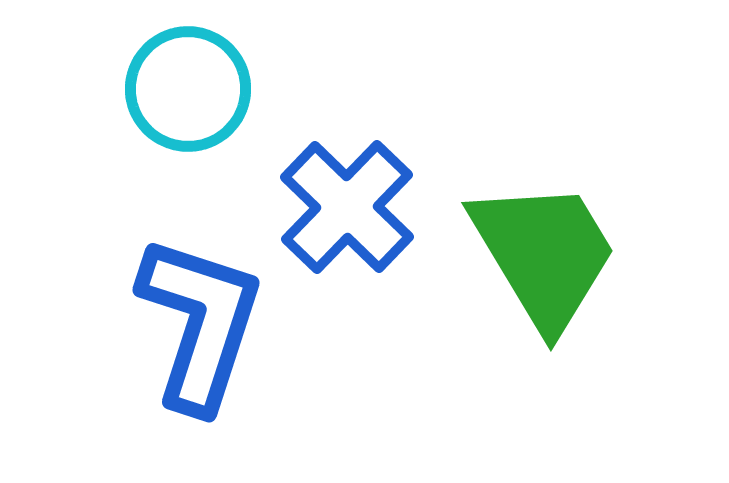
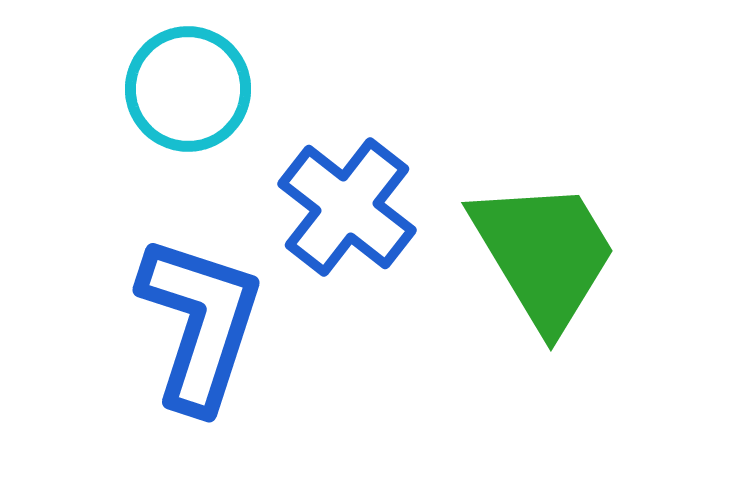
blue cross: rotated 6 degrees counterclockwise
